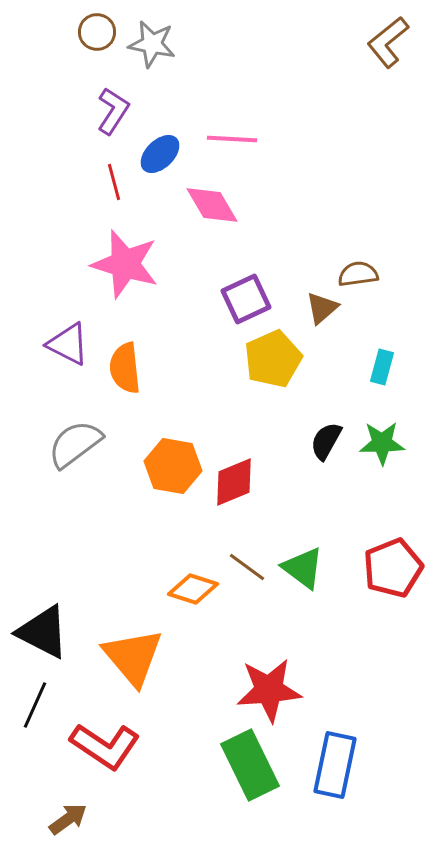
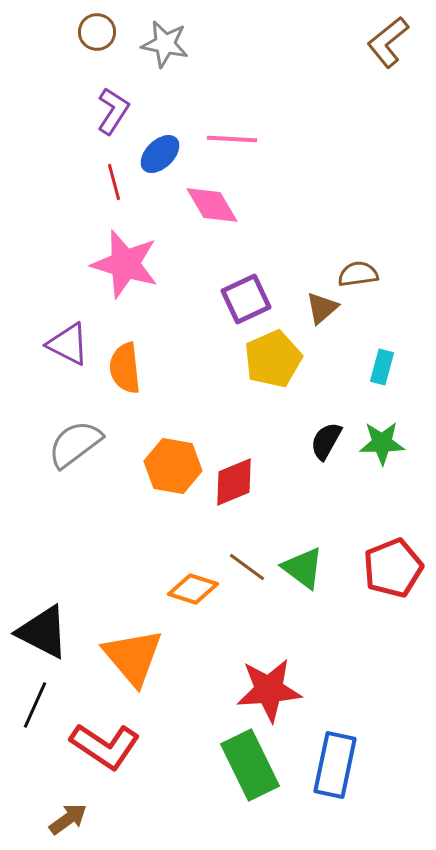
gray star: moved 13 px right
